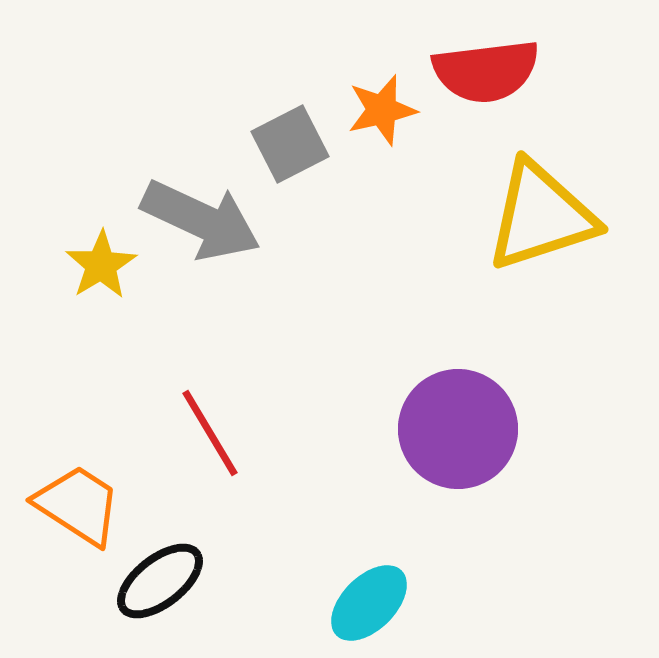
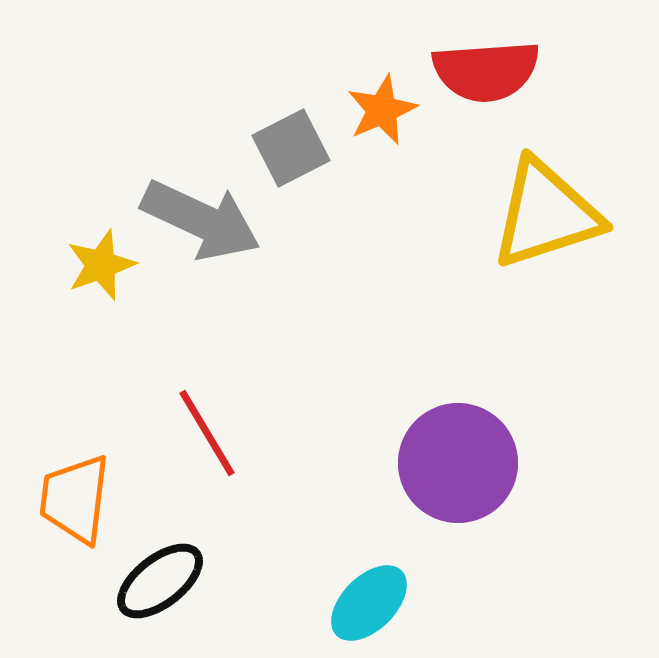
red semicircle: rotated 3 degrees clockwise
orange star: rotated 10 degrees counterclockwise
gray square: moved 1 px right, 4 px down
yellow triangle: moved 5 px right, 2 px up
yellow star: rotated 12 degrees clockwise
purple circle: moved 34 px down
red line: moved 3 px left
orange trapezoid: moved 3 px left, 6 px up; rotated 116 degrees counterclockwise
